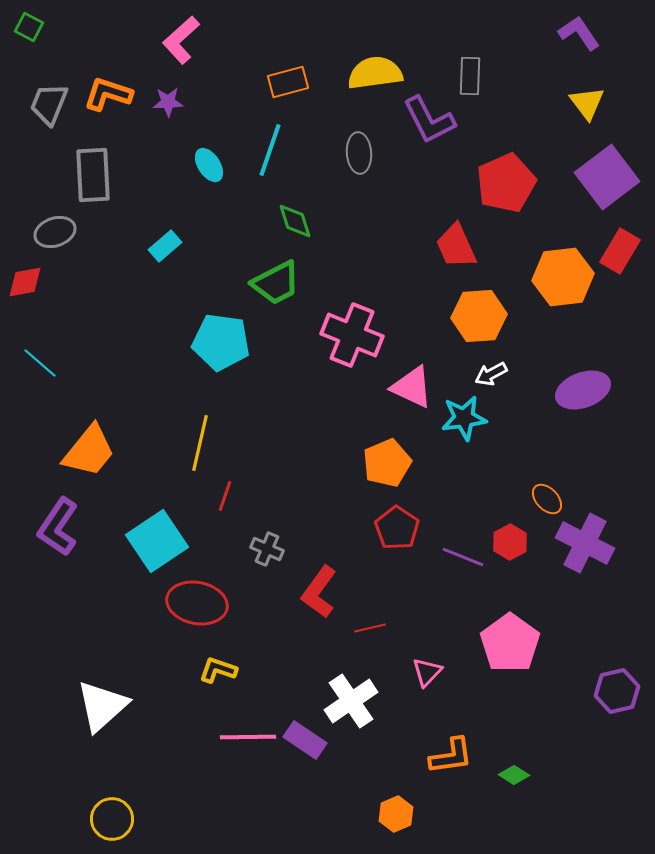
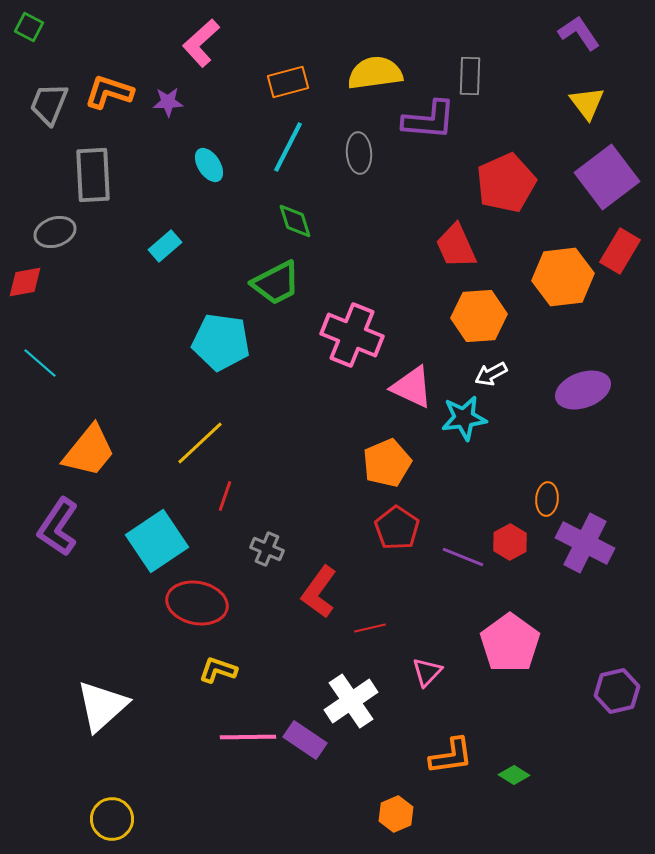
pink L-shape at (181, 40): moved 20 px right, 3 px down
orange L-shape at (108, 94): moved 1 px right, 2 px up
purple L-shape at (429, 120): rotated 58 degrees counterclockwise
cyan line at (270, 150): moved 18 px right, 3 px up; rotated 8 degrees clockwise
yellow line at (200, 443): rotated 34 degrees clockwise
orange ellipse at (547, 499): rotated 48 degrees clockwise
